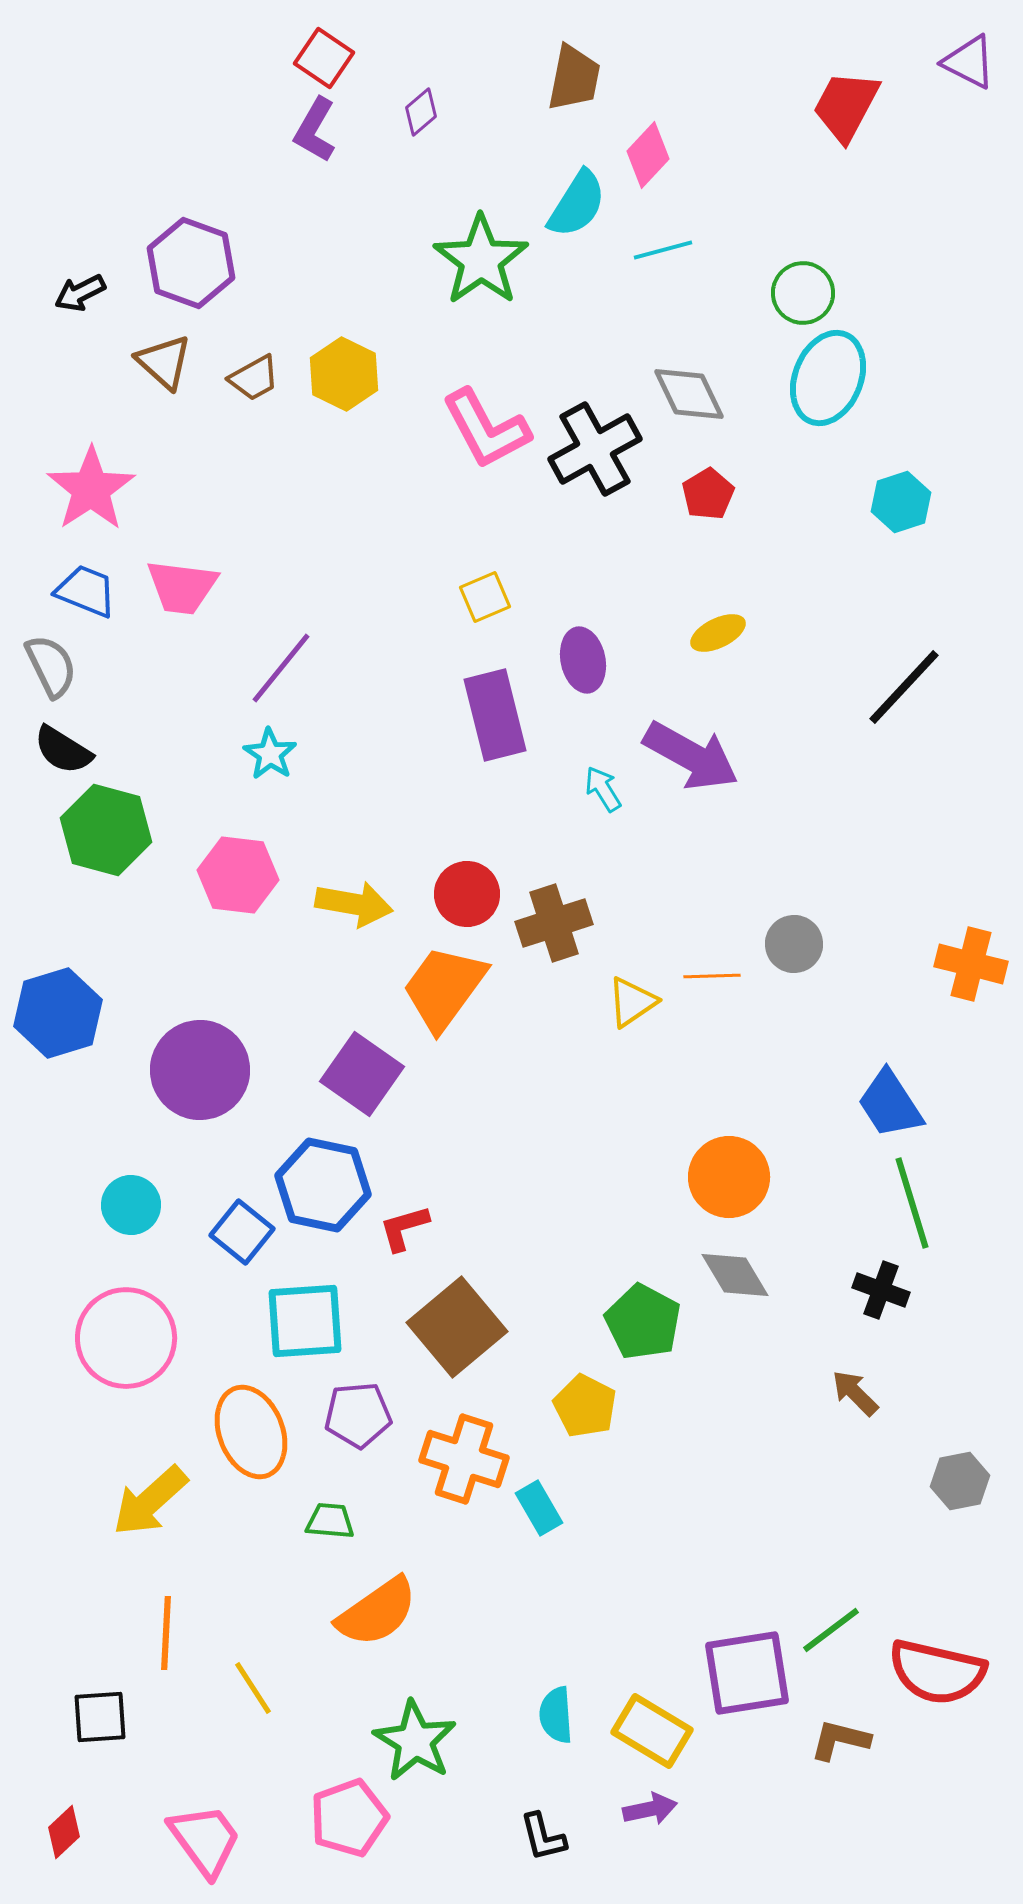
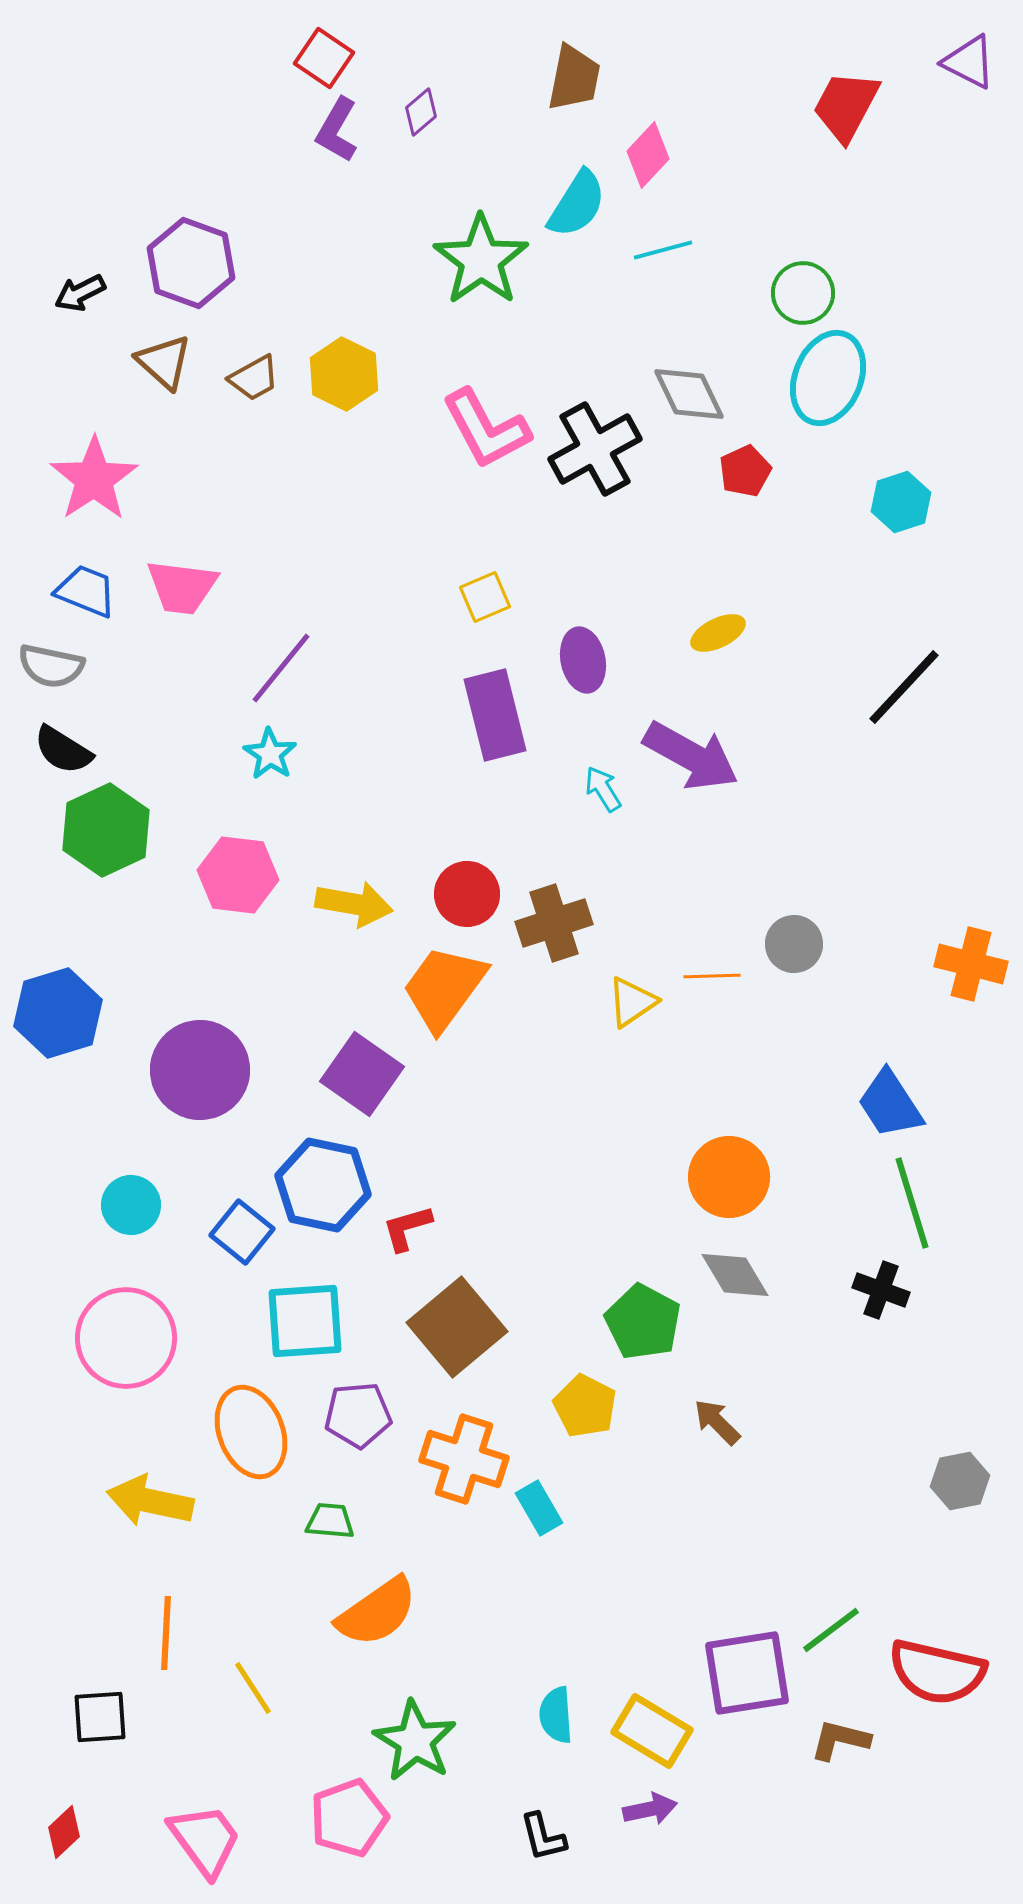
purple L-shape at (315, 130): moved 22 px right
pink star at (91, 489): moved 3 px right, 10 px up
red pentagon at (708, 494): moved 37 px right, 23 px up; rotated 6 degrees clockwise
gray semicircle at (51, 666): rotated 128 degrees clockwise
green hexagon at (106, 830): rotated 20 degrees clockwise
red L-shape at (404, 1228): moved 3 px right
brown arrow at (855, 1393): moved 138 px left, 29 px down
yellow arrow at (150, 1501): rotated 54 degrees clockwise
